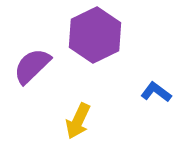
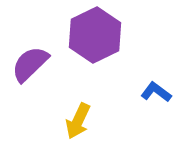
purple semicircle: moved 2 px left, 2 px up
